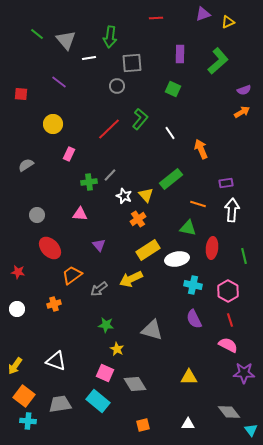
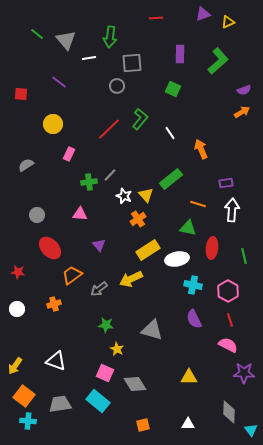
gray diamond at (229, 412): rotated 40 degrees clockwise
